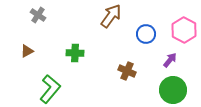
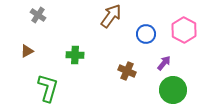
green cross: moved 2 px down
purple arrow: moved 6 px left, 3 px down
green L-shape: moved 2 px left, 1 px up; rotated 24 degrees counterclockwise
